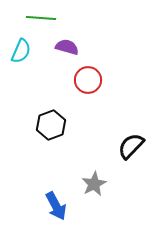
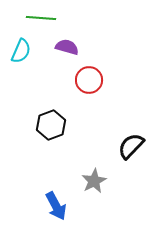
red circle: moved 1 px right
gray star: moved 3 px up
